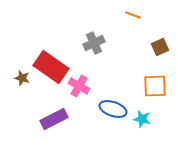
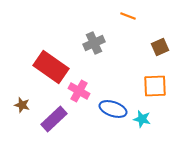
orange line: moved 5 px left, 1 px down
brown star: moved 27 px down
pink cross: moved 5 px down
purple rectangle: rotated 16 degrees counterclockwise
